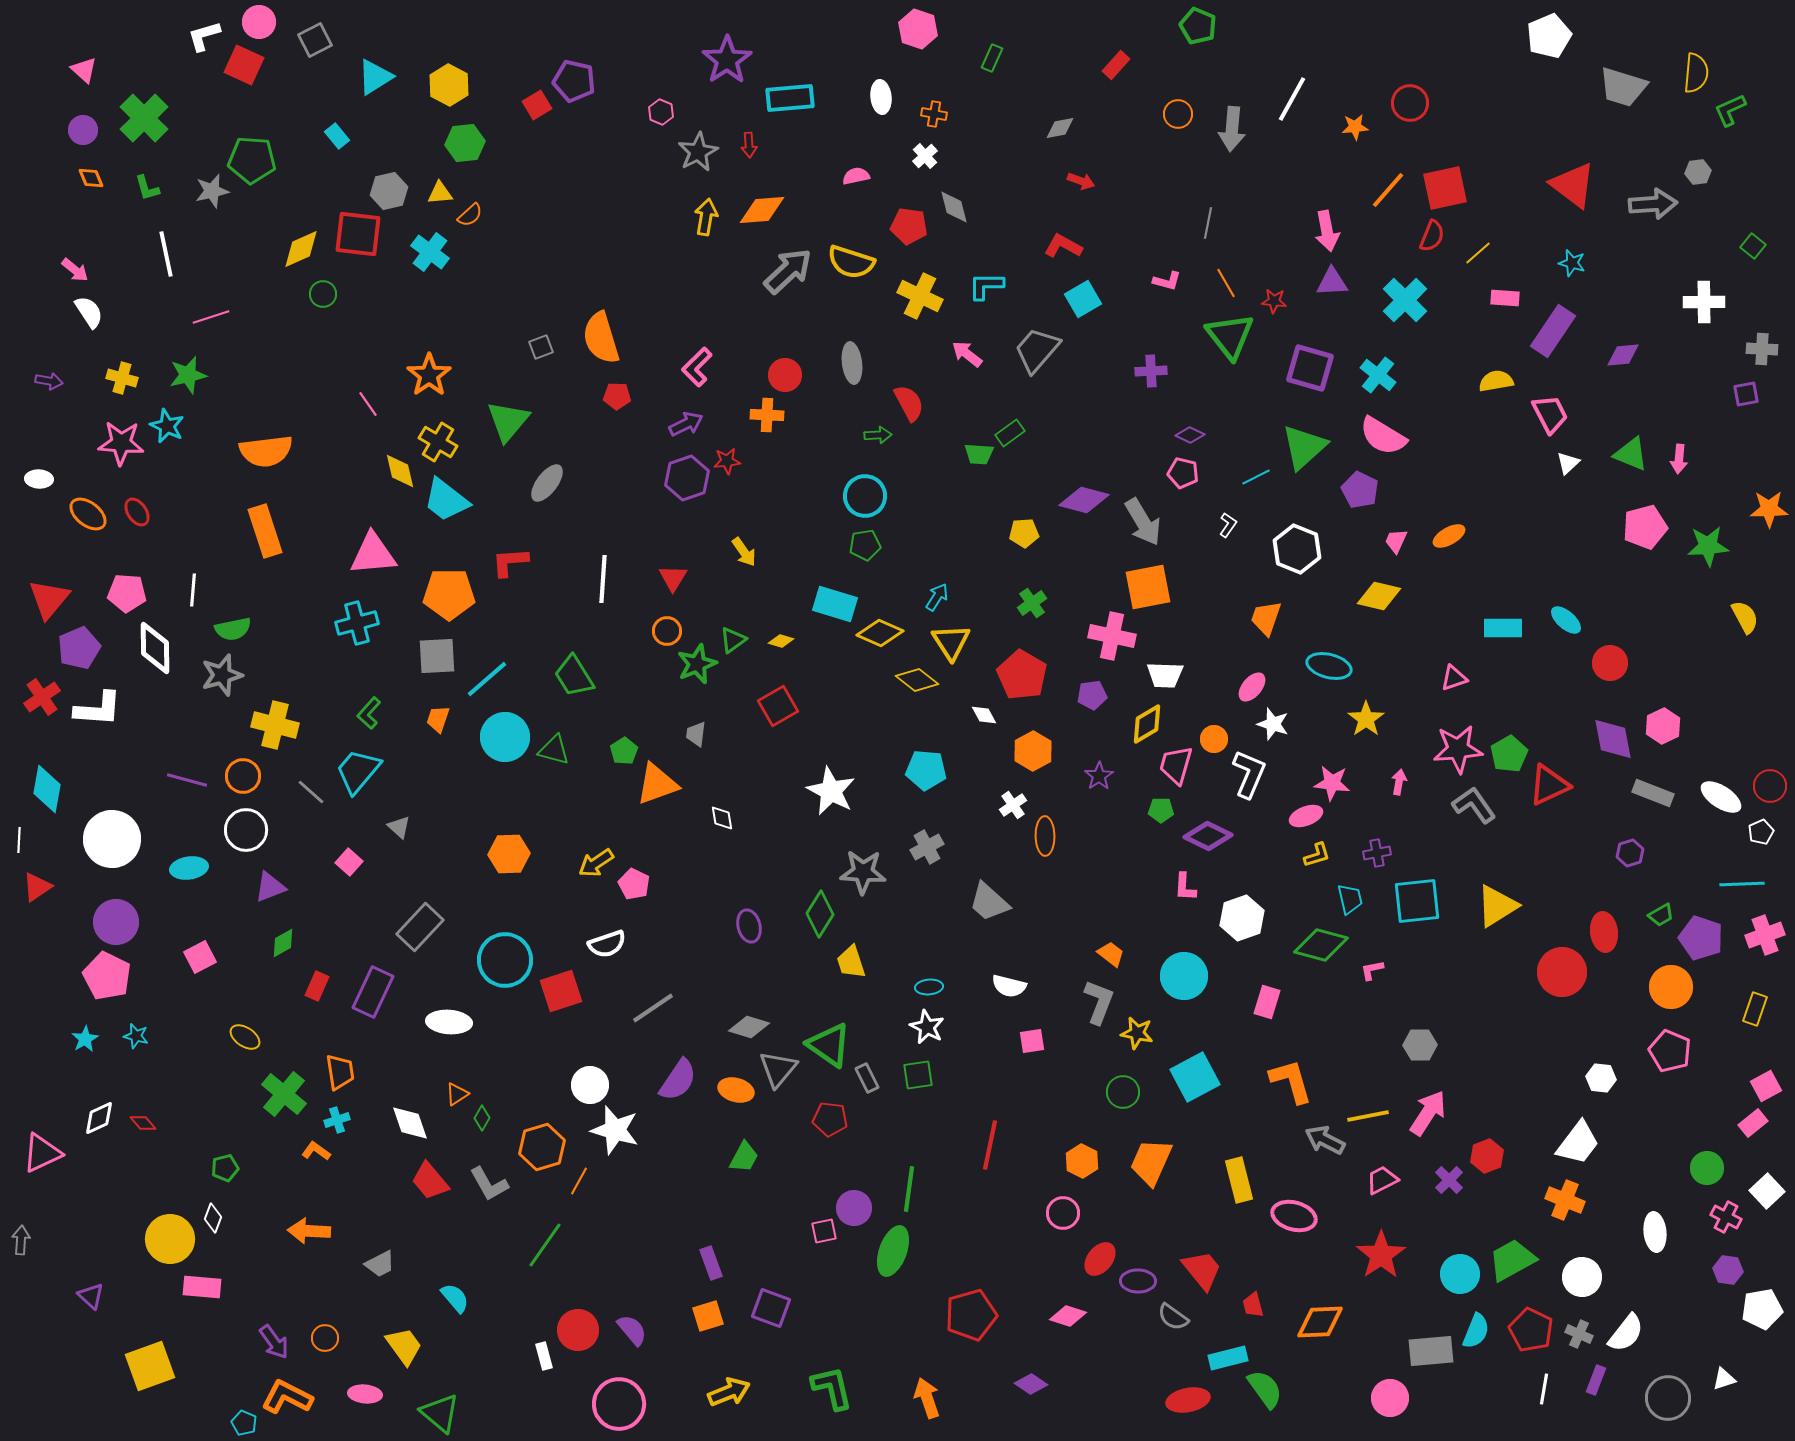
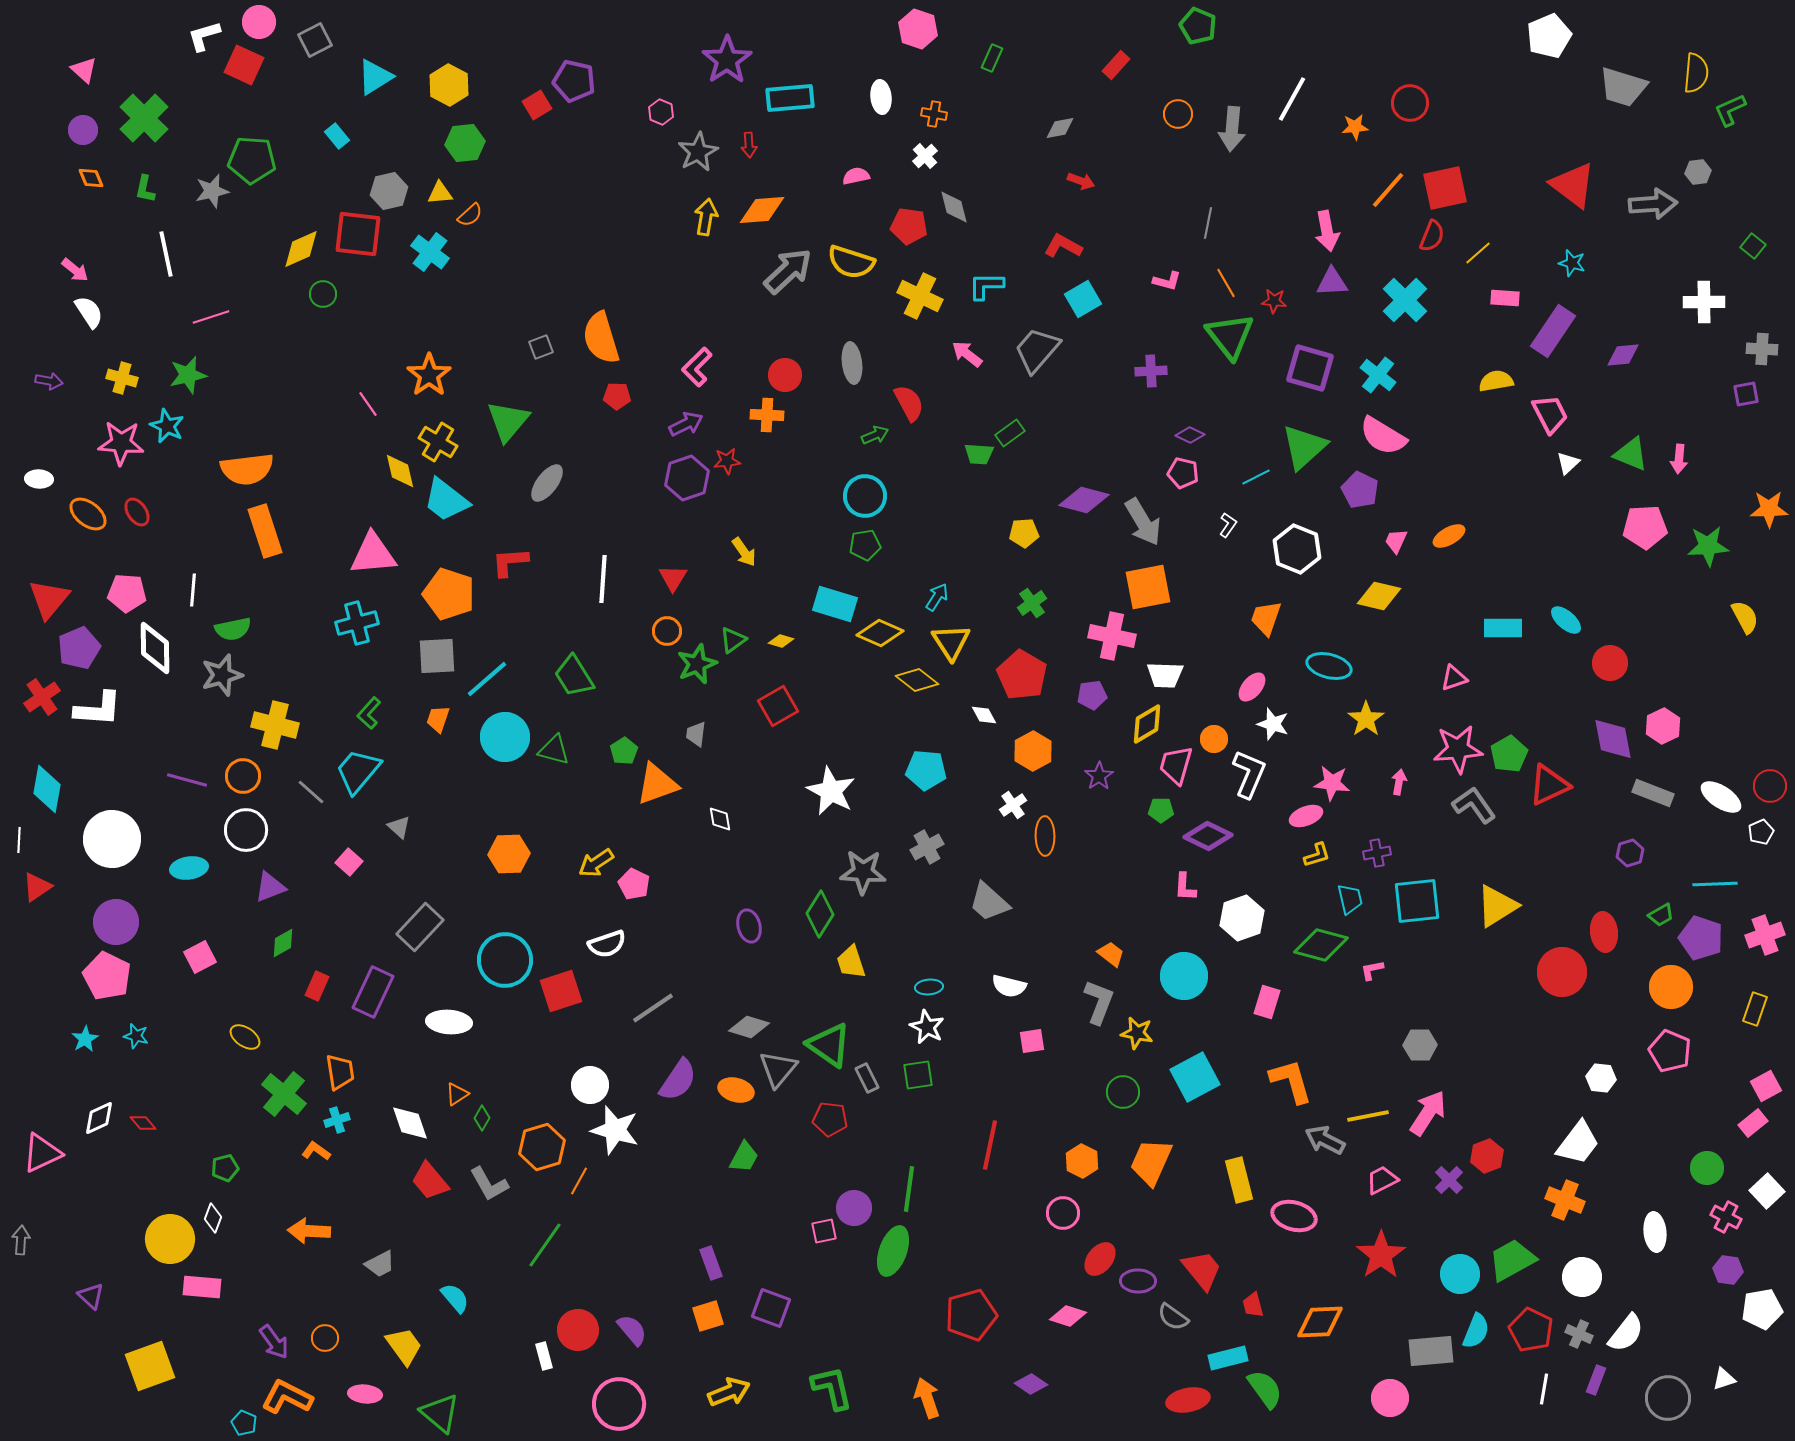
green L-shape at (147, 188): moved 2 px left, 1 px down; rotated 28 degrees clockwise
green arrow at (878, 435): moved 3 px left; rotated 20 degrees counterclockwise
orange semicircle at (266, 451): moved 19 px left, 18 px down
pink pentagon at (1645, 527): rotated 12 degrees clockwise
orange pentagon at (449, 594): rotated 18 degrees clockwise
white diamond at (722, 818): moved 2 px left, 1 px down
cyan line at (1742, 884): moved 27 px left
